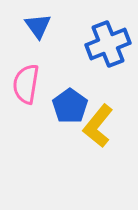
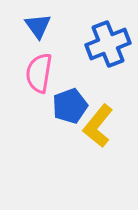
pink semicircle: moved 13 px right, 11 px up
blue pentagon: rotated 16 degrees clockwise
